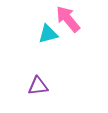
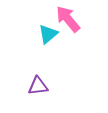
cyan triangle: rotated 25 degrees counterclockwise
